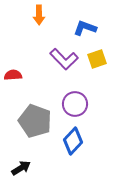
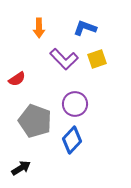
orange arrow: moved 13 px down
red semicircle: moved 4 px right, 4 px down; rotated 150 degrees clockwise
blue diamond: moved 1 px left, 1 px up
